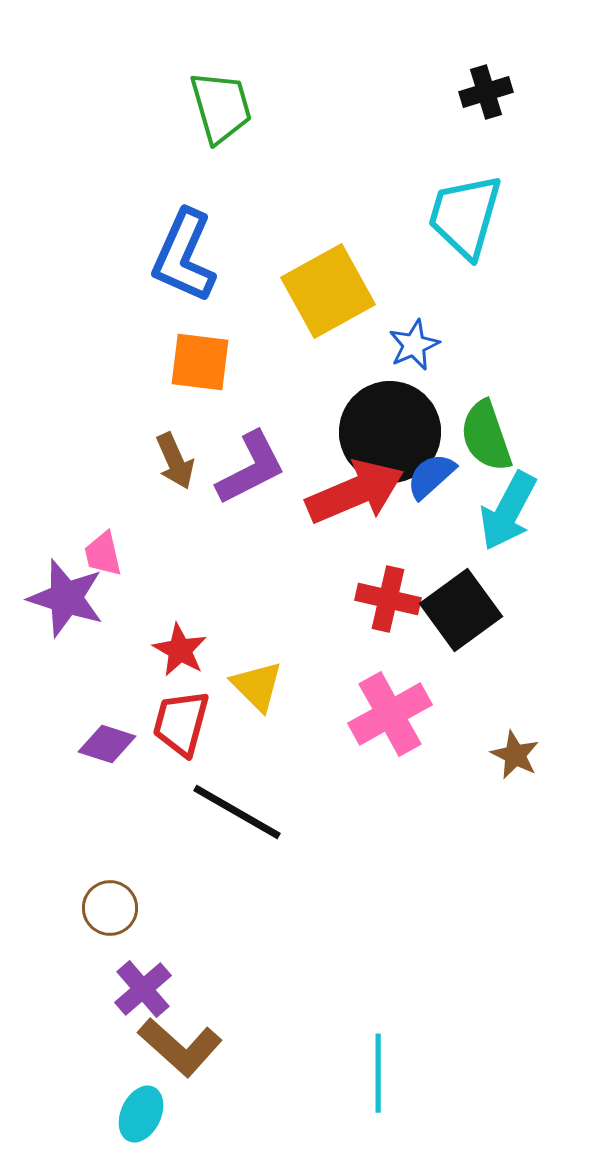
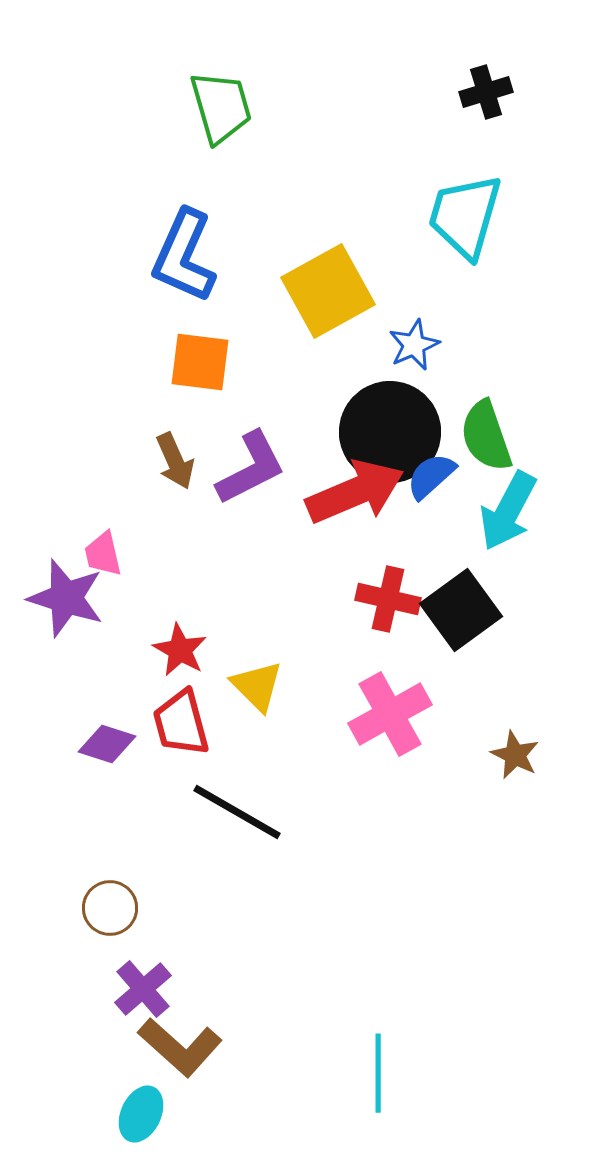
red trapezoid: rotated 30 degrees counterclockwise
